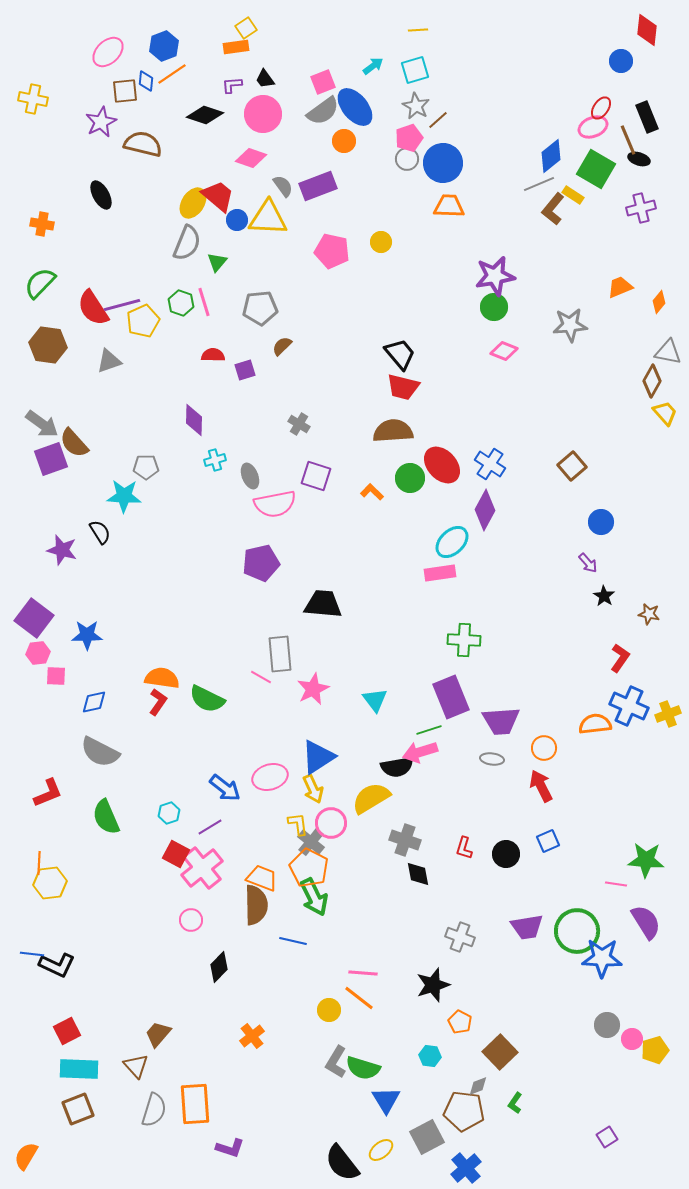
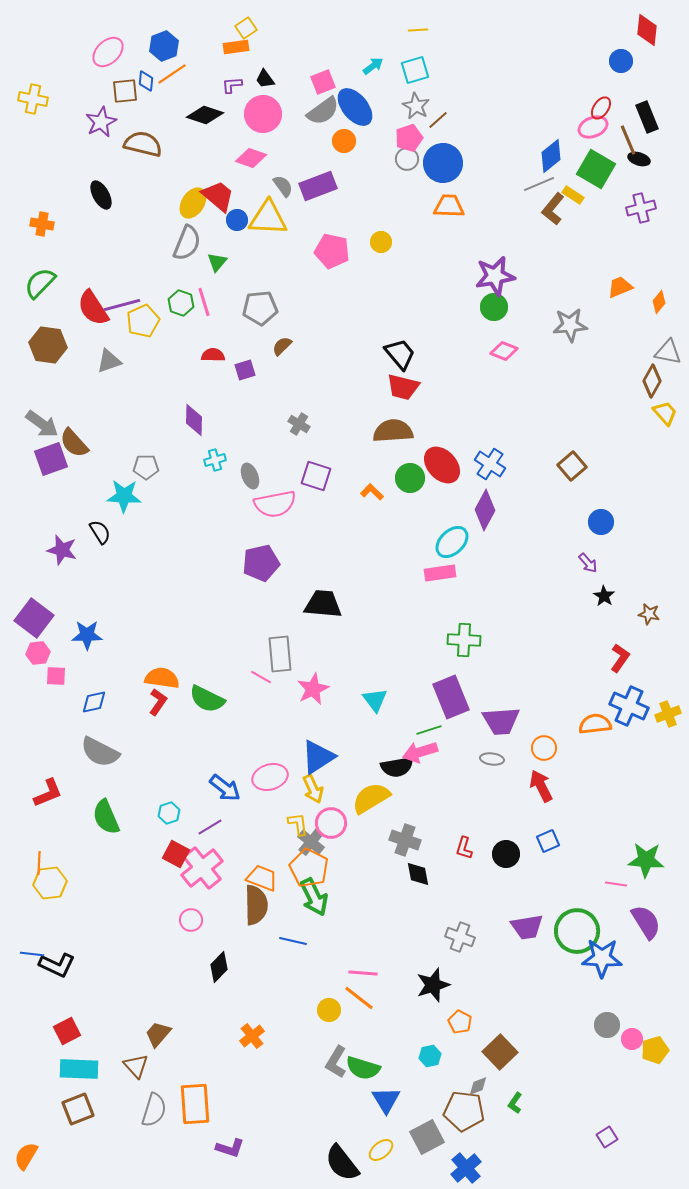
cyan hexagon at (430, 1056): rotated 20 degrees counterclockwise
